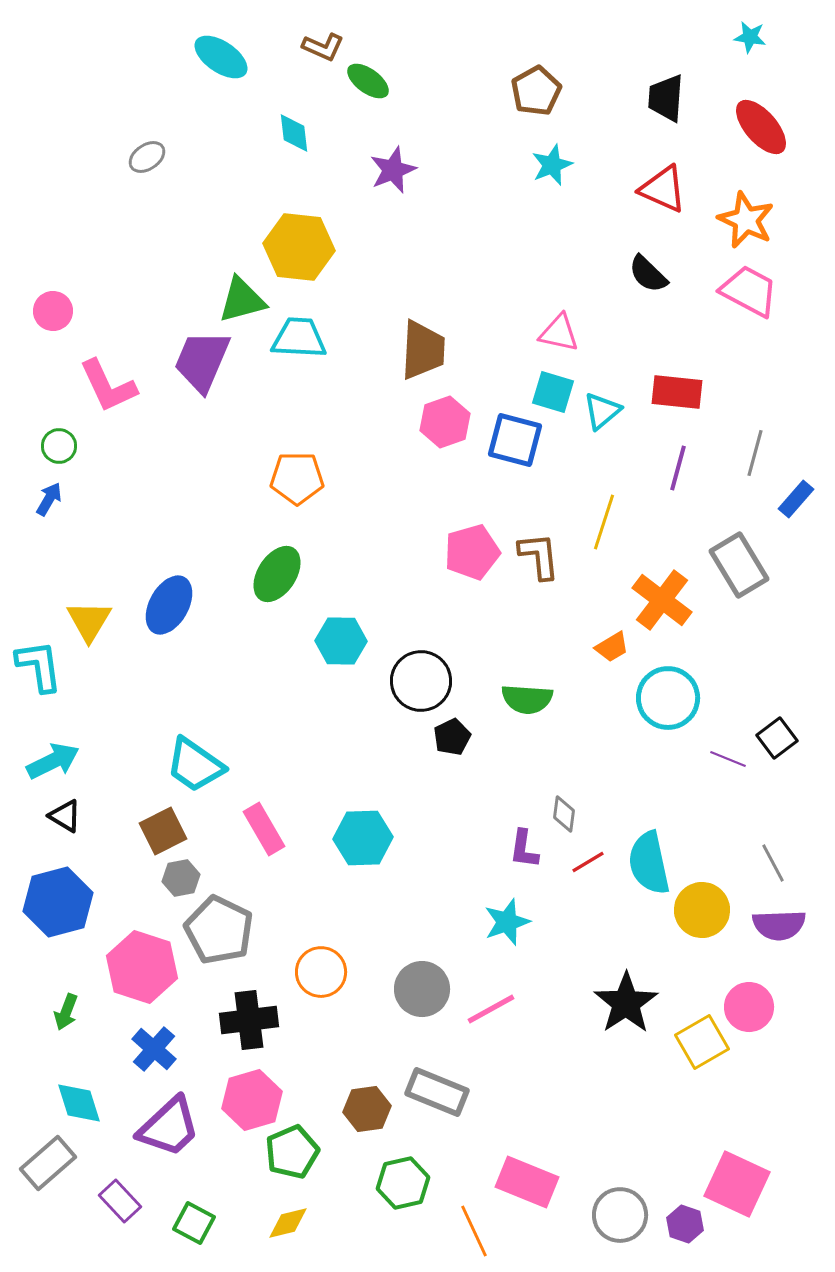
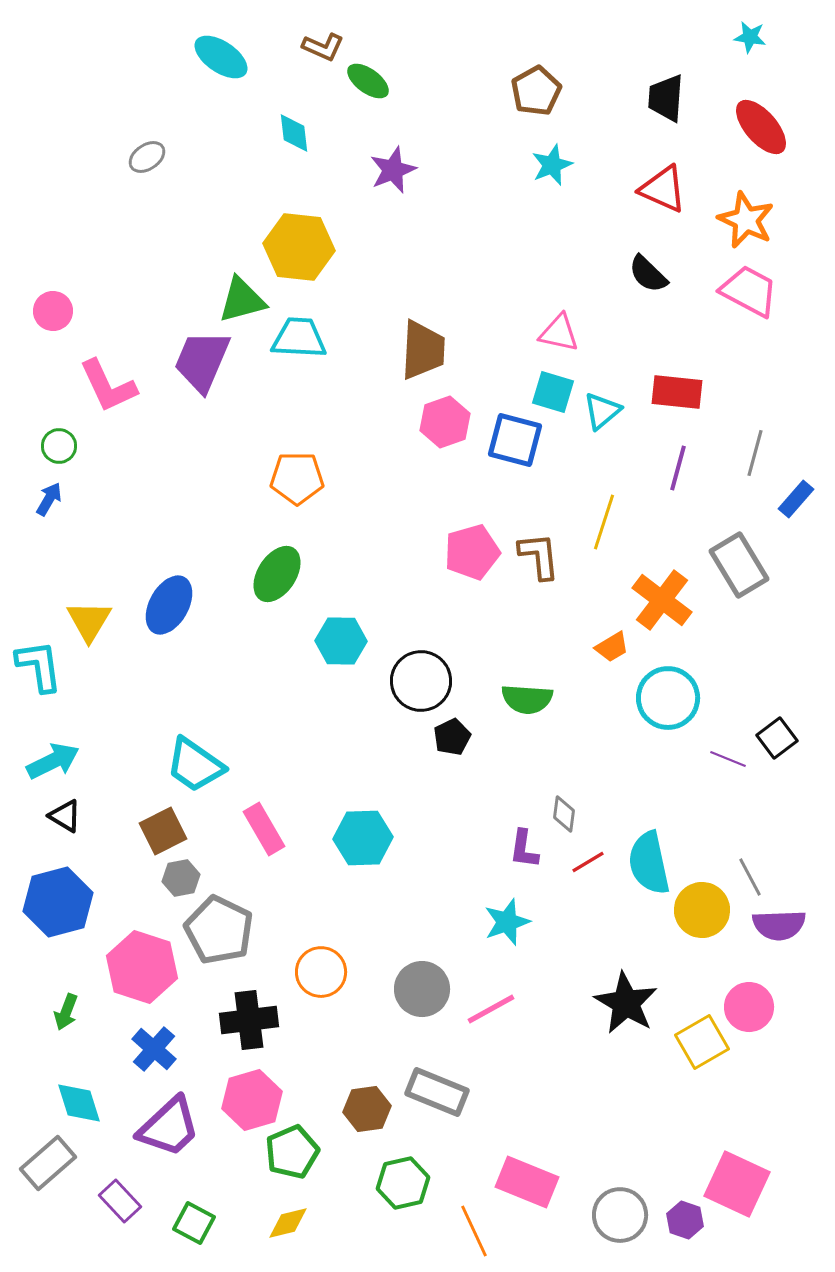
gray line at (773, 863): moved 23 px left, 14 px down
black star at (626, 1003): rotated 8 degrees counterclockwise
purple hexagon at (685, 1224): moved 4 px up
